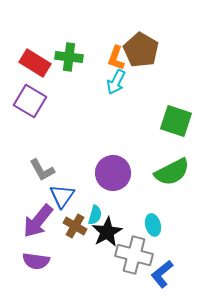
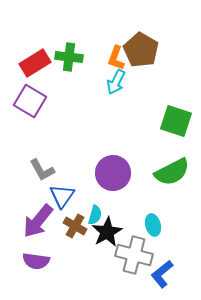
red rectangle: rotated 64 degrees counterclockwise
